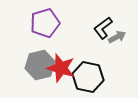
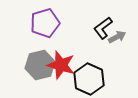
red star: moved 3 px up
black hexagon: moved 1 px right, 2 px down; rotated 12 degrees clockwise
